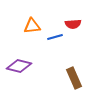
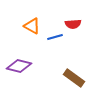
orange triangle: rotated 36 degrees clockwise
brown rectangle: rotated 30 degrees counterclockwise
